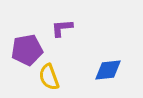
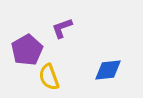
purple L-shape: rotated 15 degrees counterclockwise
purple pentagon: rotated 20 degrees counterclockwise
